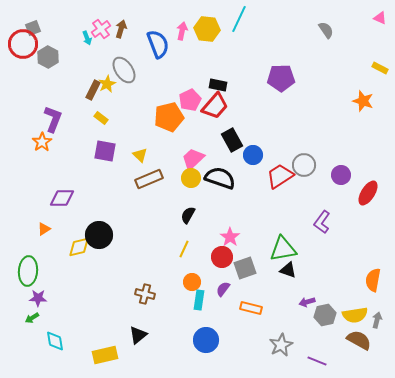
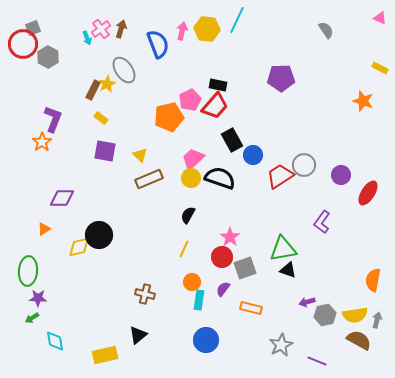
cyan line at (239, 19): moved 2 px left, 1 px down
